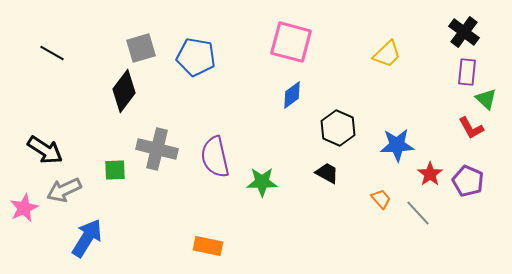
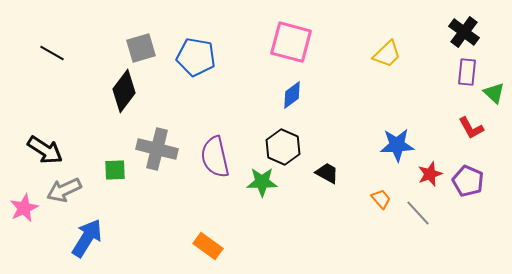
green triangle: moved 8 px right, 6 px up
black hexagon: moved 55 px left, 19 px down
red star: rotated 15 degrees clockwise
orange rectangle: rotated 24 degrees clockwise
